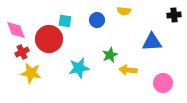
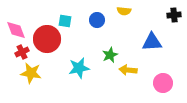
red circle: moved 2 px left
